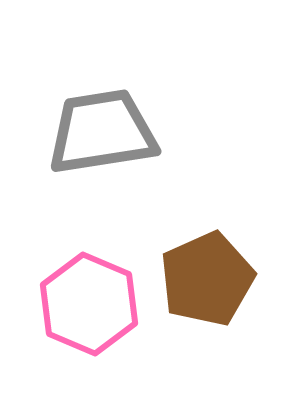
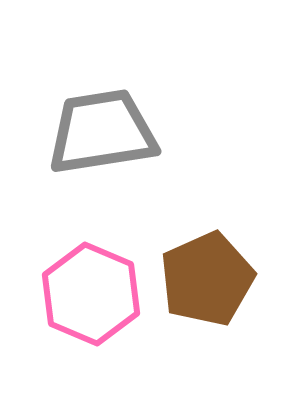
pink hexagon: moved 2 px right, 10 px up
